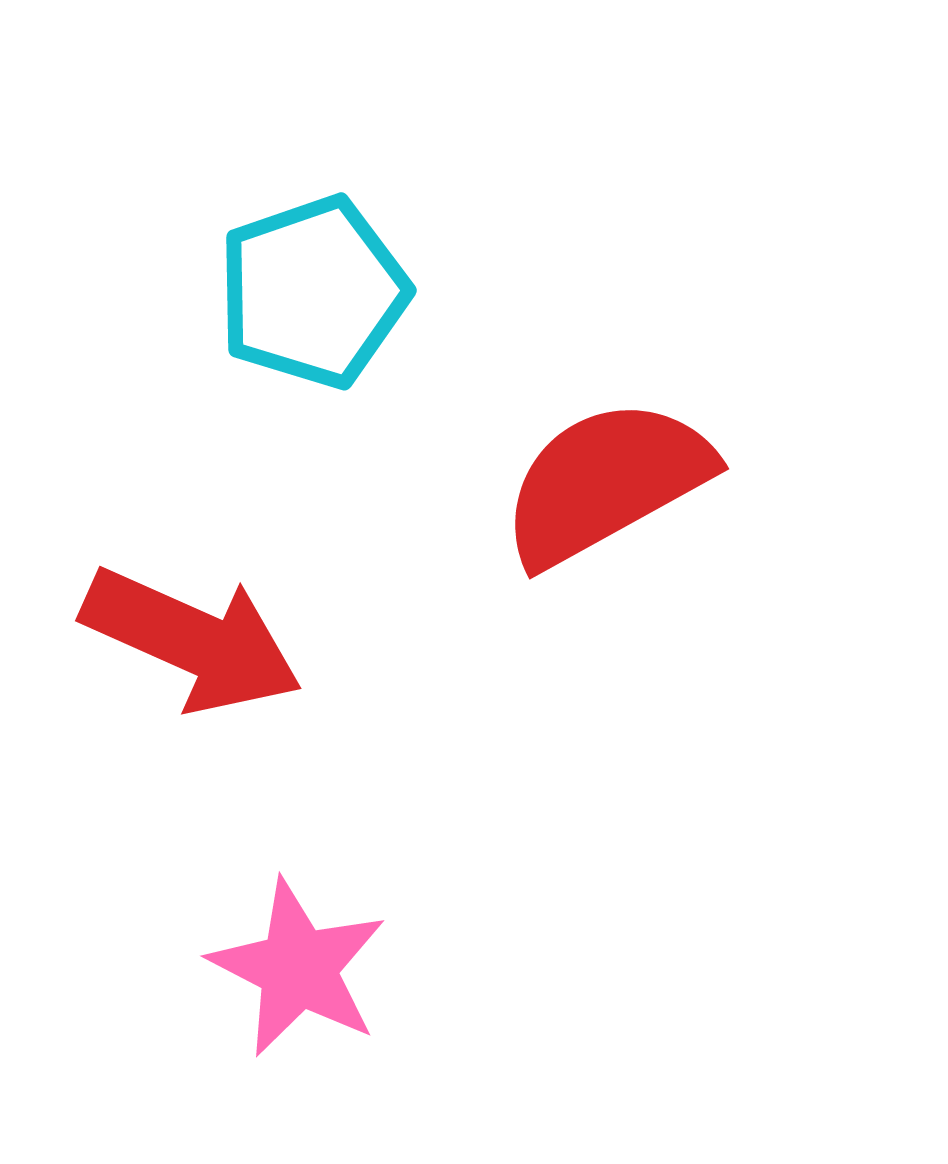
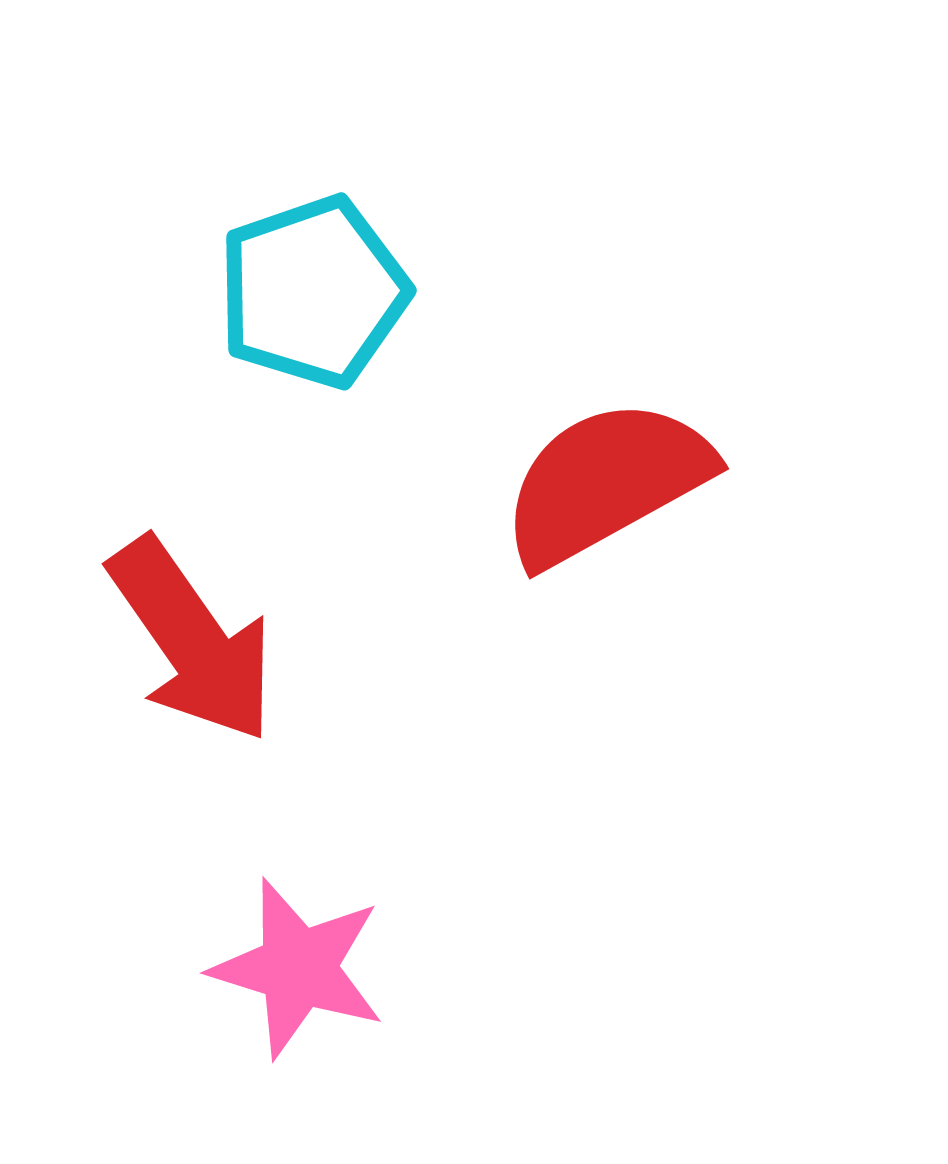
red arrow: rotated 31 degrees clockwise
pink star: rotated 10 degrees counterclockwise
